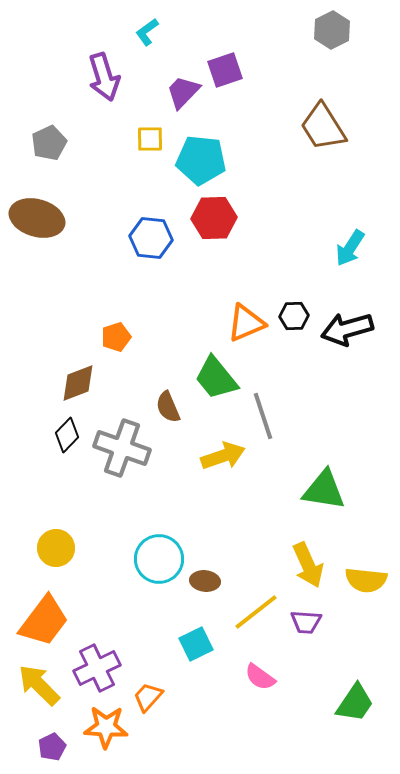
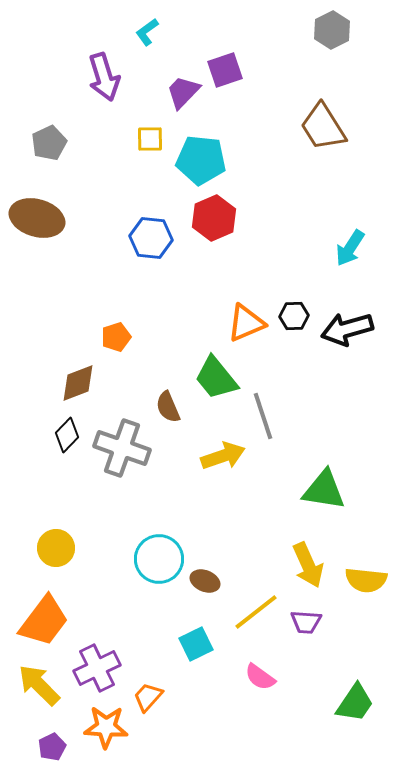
red hexagon at (214, 218): rotated 21 degrees counterclockwise
brown ellipse at (205, 581): rotated 16 degrees clockwise
